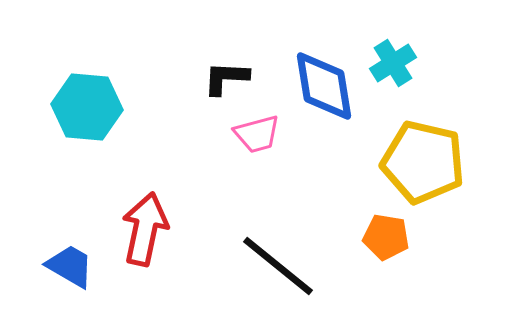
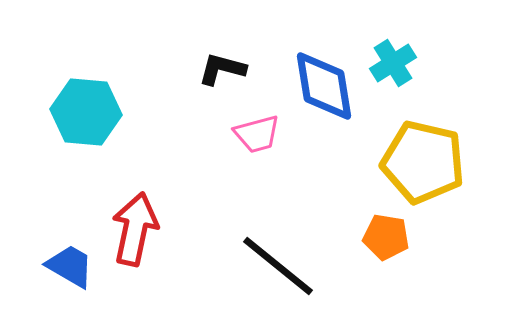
black L-shape: moved 4 px left, 9 px up; rotated 12 degrees clockwise
cyan hexagon: moved 1 px left, 5 px down
red arrow: moved 10 px left
